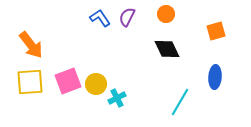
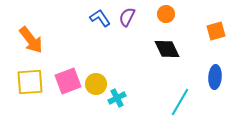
orange arrow: moved 5 px up
